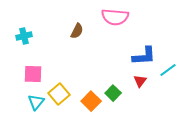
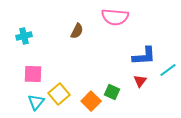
green square: moved 1 px left, 1 px up; rotated 21 degrees counterclockwise
